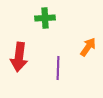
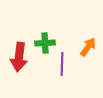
green cross: moved 25 px down
purple line: moved 4 px right, 4 px up
